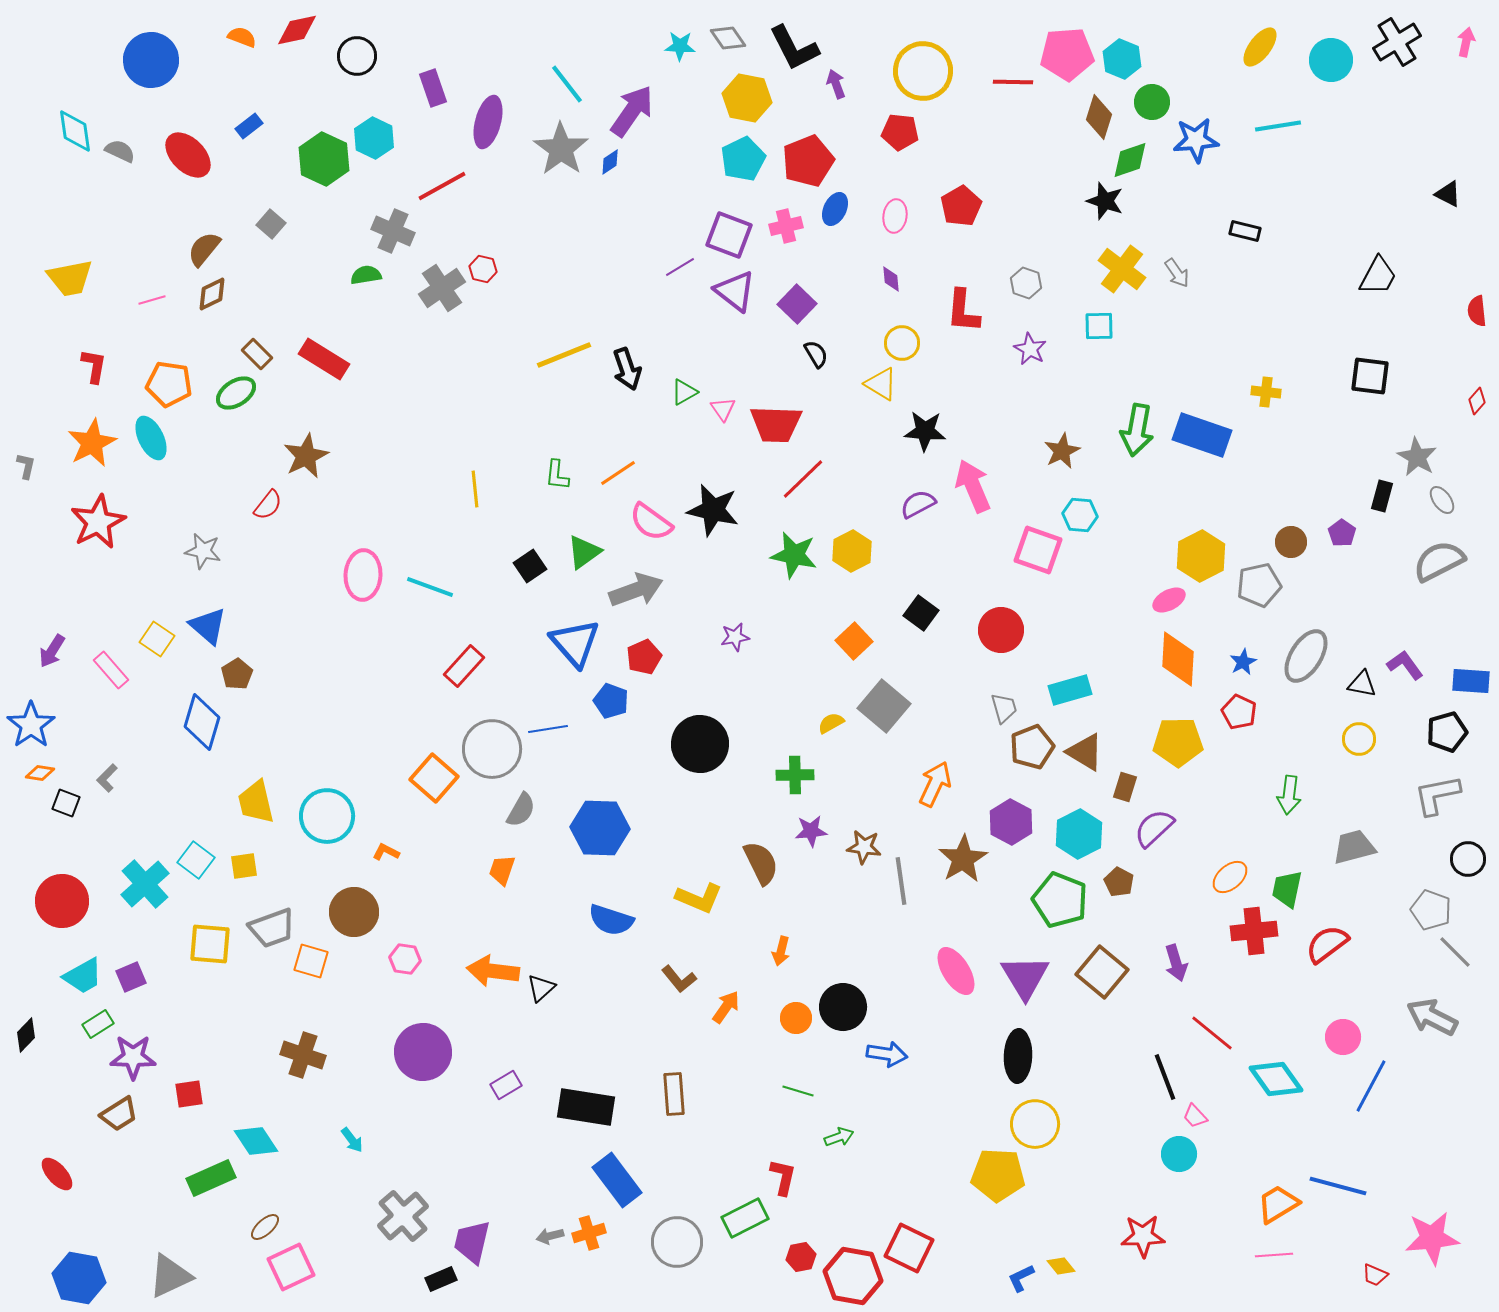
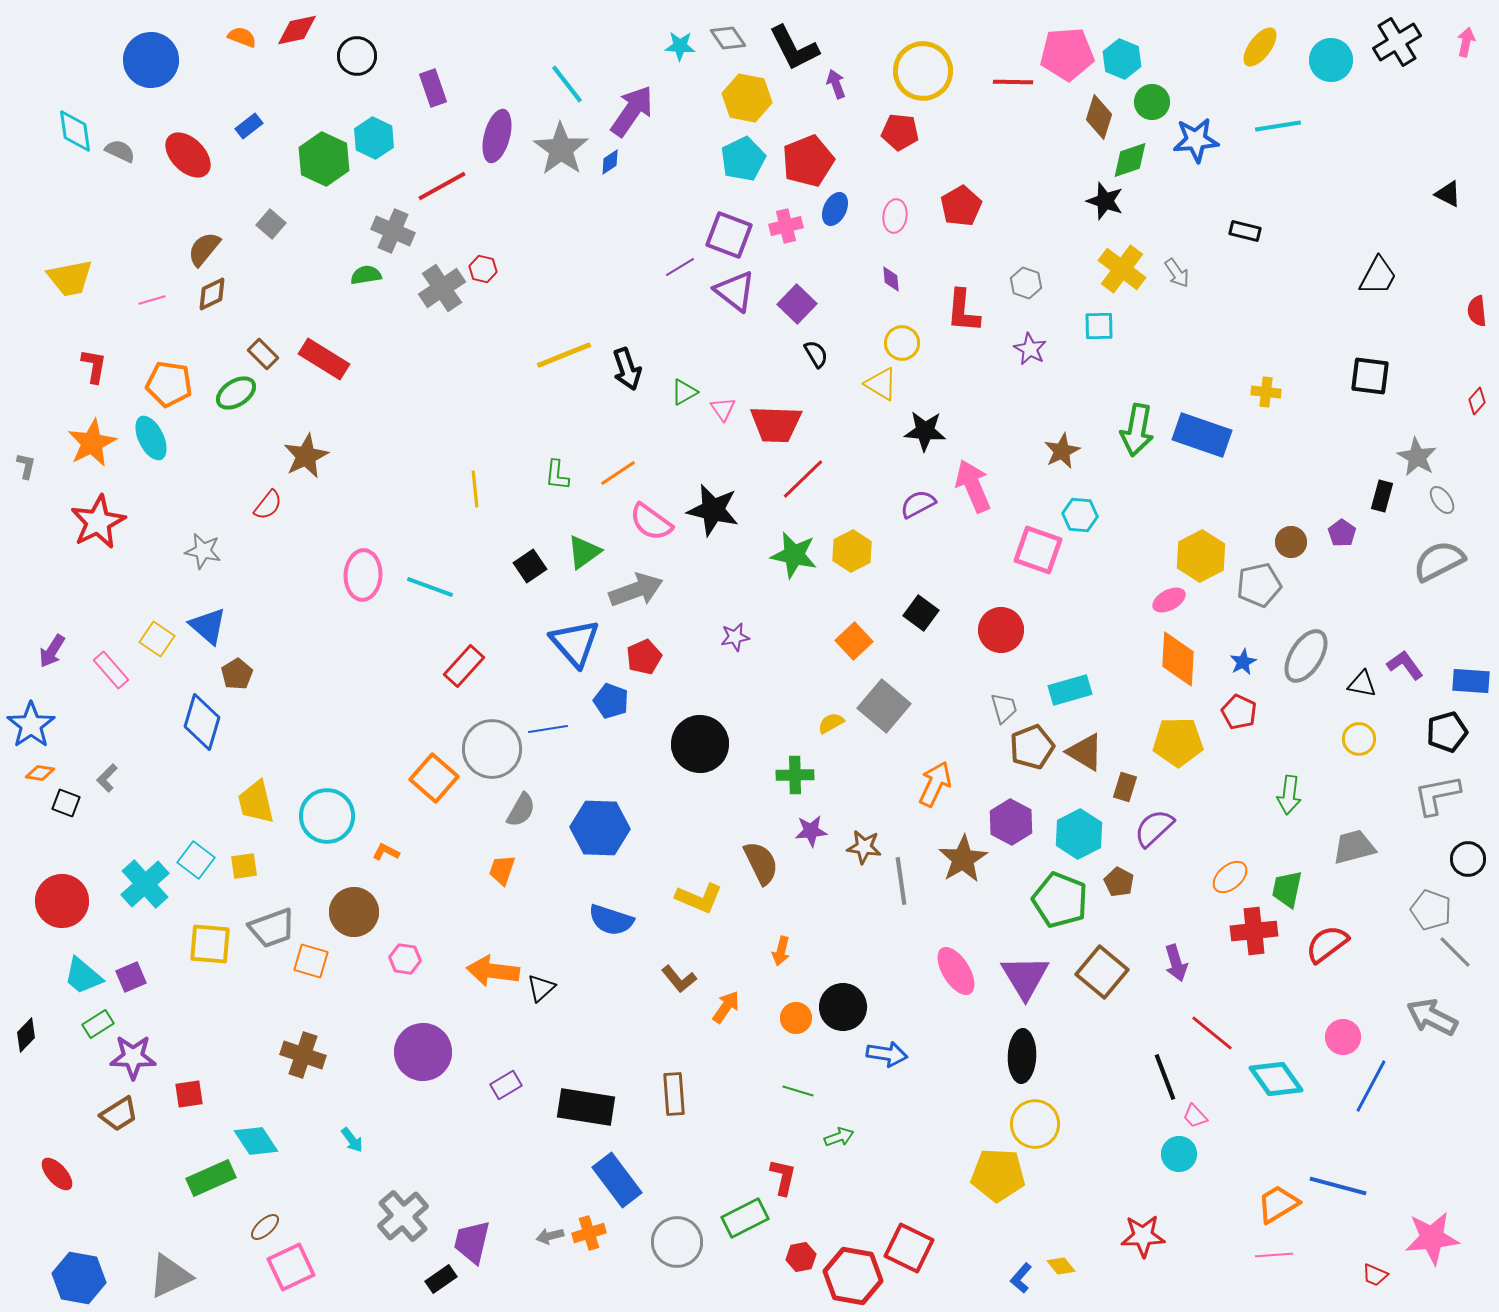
purple ellipse at (488, 122): moved 9 px right, 14 px down
brown rectangle at (257, 354): moved 6 px right
cyan trapezoid at (83, 976): rotated 69 degrees clockwise
black ellipse at (1018, 1056): moved 4 px right
blue L-shape at (1021, 1278): rotated 24 degrees counterclockwise
black rectangle at (441, 1279): rotated 12 degrees counterclockwise
